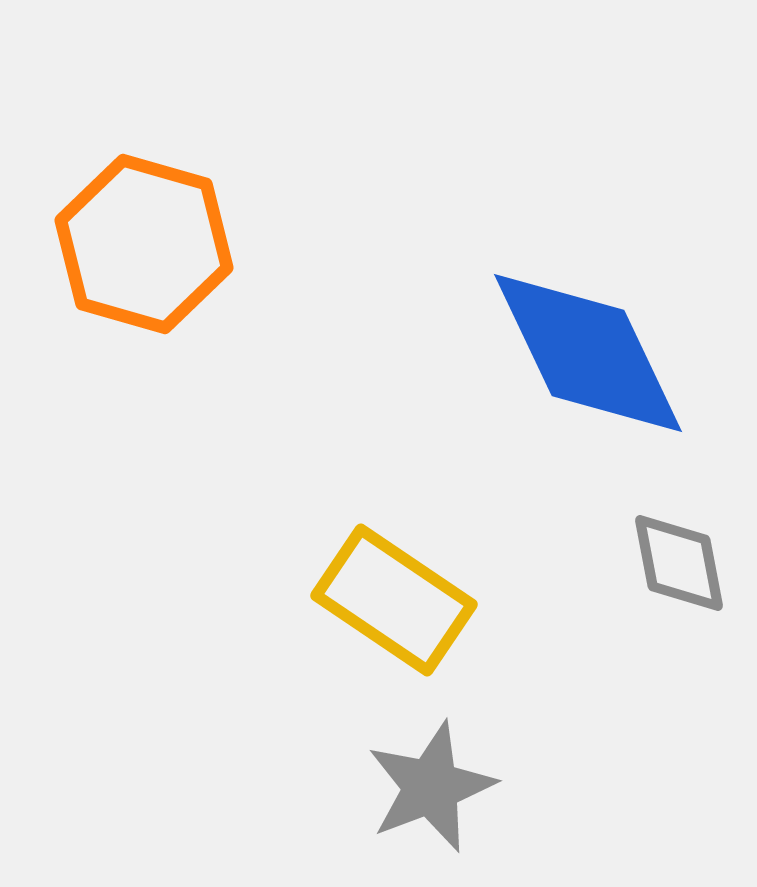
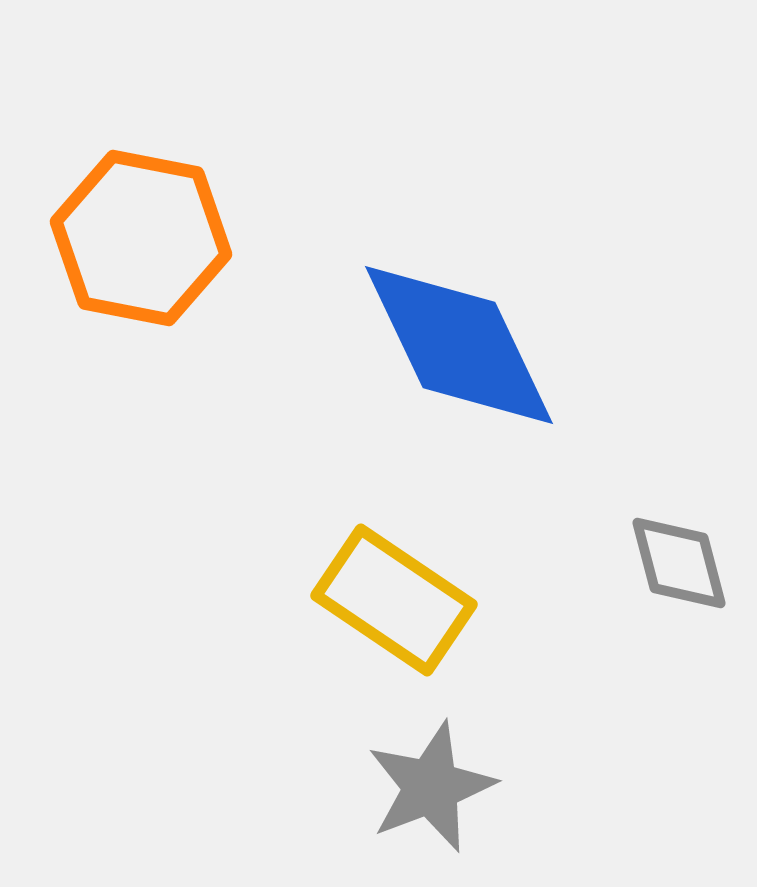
orange hexagon: moved 3 px left, 6 px up; rotated 5 degrees counterclockwise
blue diamond: moved 129 px left, 8 px up
gray diamond: rotated 4 degrees counterclockwise
